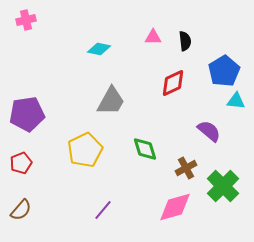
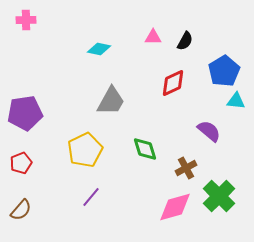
pink cross: rotated 12 degrees clockwise
black semicircle: rotated 36 degrees clockwise
purple pentagon: moved 2 px left, 1 px up
green cross: moved 4 px left, 10 px down
purple line: moved 12 px left, 13 px up
